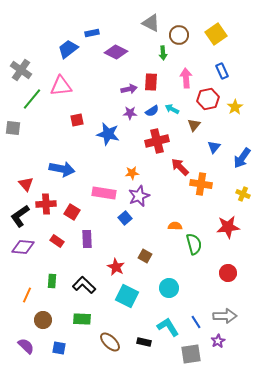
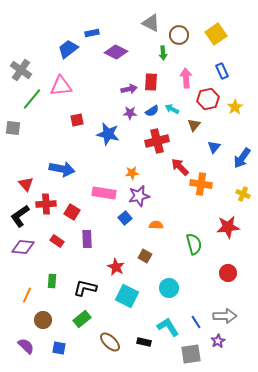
purple star at (139, 196): rotated 10 degrees clockwise
orange semicircle at (175, 226): moved 19 px left, 1 px up
black L-shape at (84, 285): moved 1 px right, 3 px down; rotated 30 degrees counterclockwise
green rectangle at (82, 319): rotated 42 degrees counterclockwise
